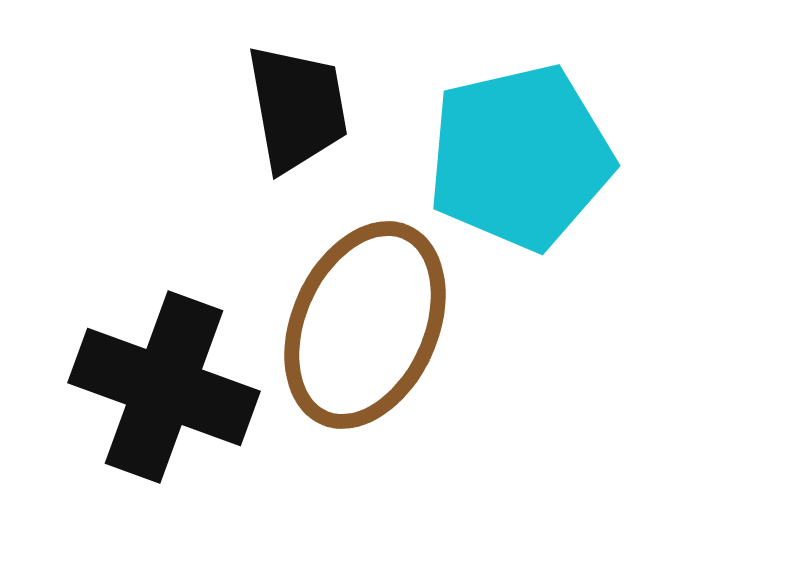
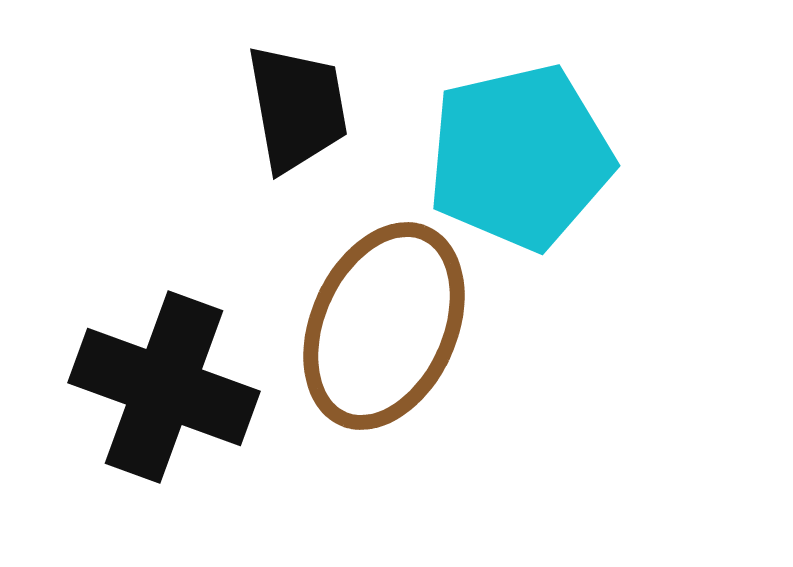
brown ellipse: moved 19 px right, 1 px down
